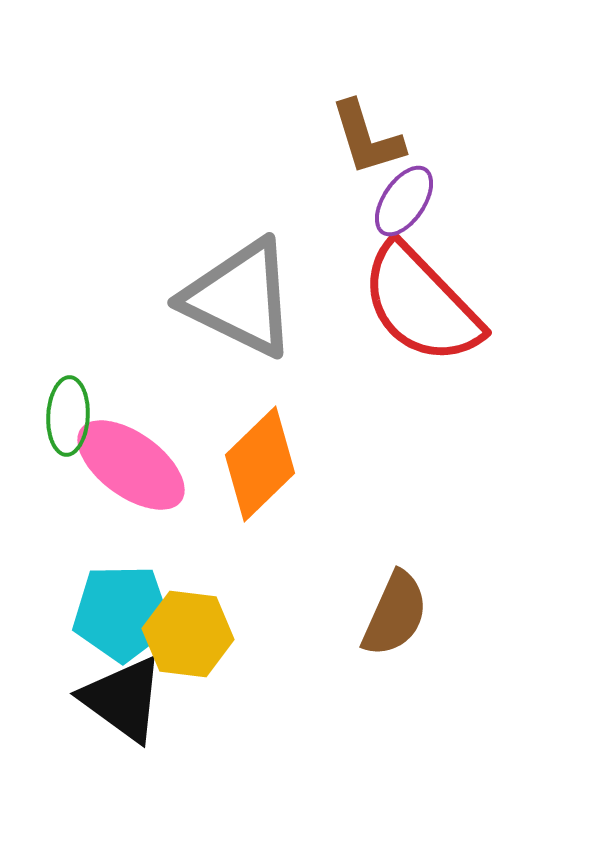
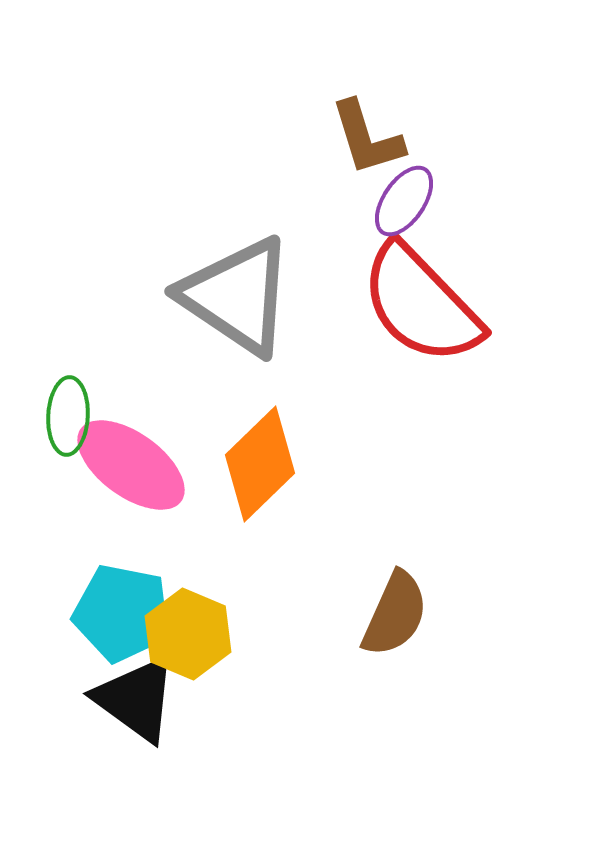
gray triangle: moved 3 px left, 2 px up; rotated 8 degrees clockwise
cyan pentagon: rotated 12 degrees clockwise
yellow hexagon: rotated 16 degrees clockwise
black triangle: moved 13 px right
